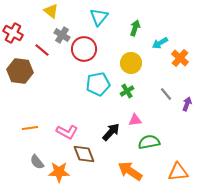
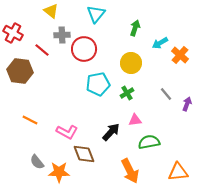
cyan triangle: moved 3 px left, 3 px up
gray cross: rotated 35 degrees counterclockwise
orange cross: moved 3 px up
green cross: moved 2 px down
orange line: moved 8 px up; rotated 35 degrees clockwise
orange arrow: rotated 150 degrees counterclockwise
